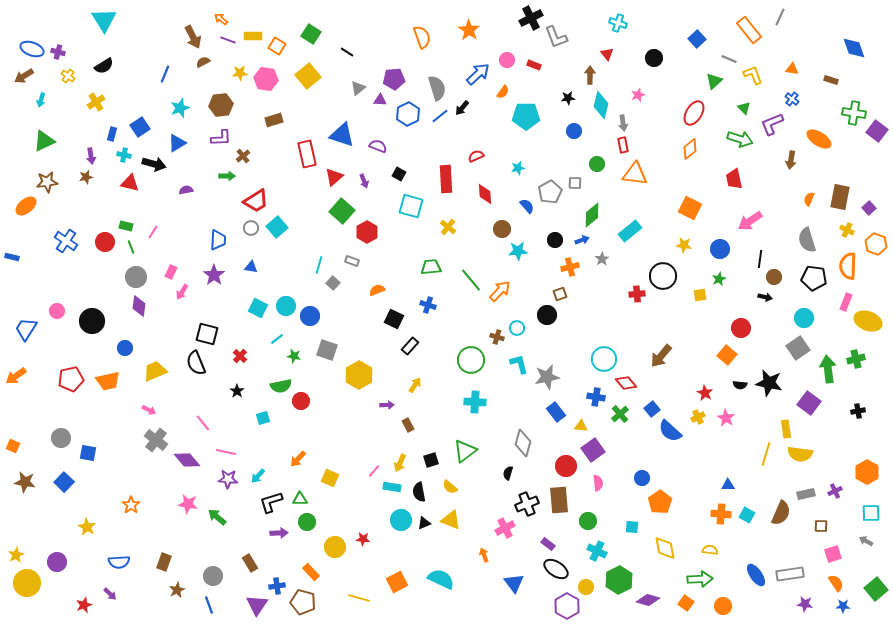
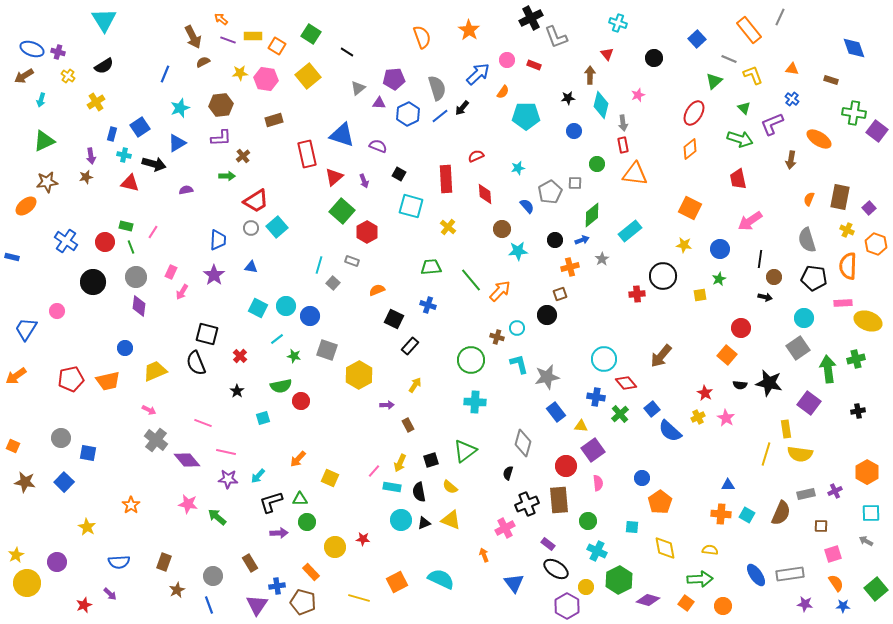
purple triangle at (380, 100): moved 1 px left, 3 px down
red trapezoid at (734, 179): moved 4 px right
pink rectangle at (846, 302): moved 3 px left, 1 px down; rotated 66 degrees clockwise
black circle at (92, 321): moved 1 px right, 39 px up
pink line at (203, 423): rotated 30 degrees counterclockwise
